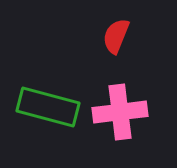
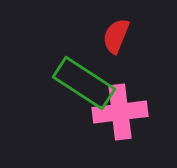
green rectangle: moved 36 px right, 24 px up; rotated 18 degrees clockwise
